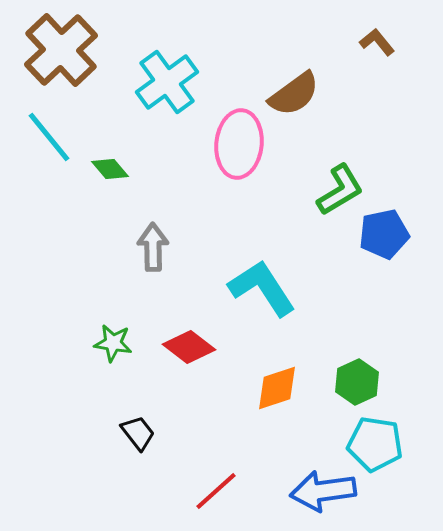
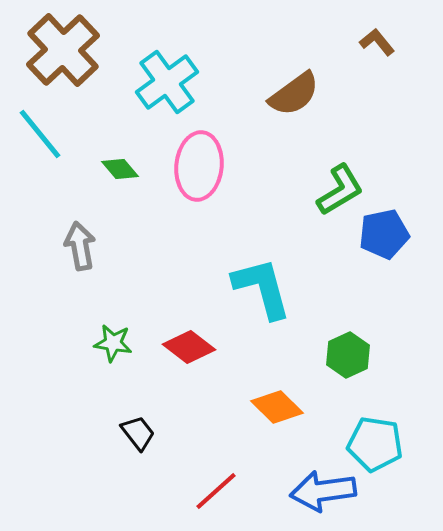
brown cross: moved 2 px right
cyan line: moved 9 px left, 3 px up
pink ellipse: moved 40 px left, 22 px down
green diamond: moved 10 px right
gray arrow: moved 73 px left, 1 px up; rotated 9 degrees counterclockwise
cyan L-shape: rotated 18 degrees clockwise
green hexagon: moved 9 px left, 27 px up
orange diamond: moved 19 px down; rotated 63 degrees clockwise
